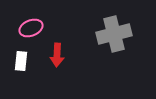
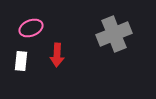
gray cross: rotated 8 degrees counterclockwise
